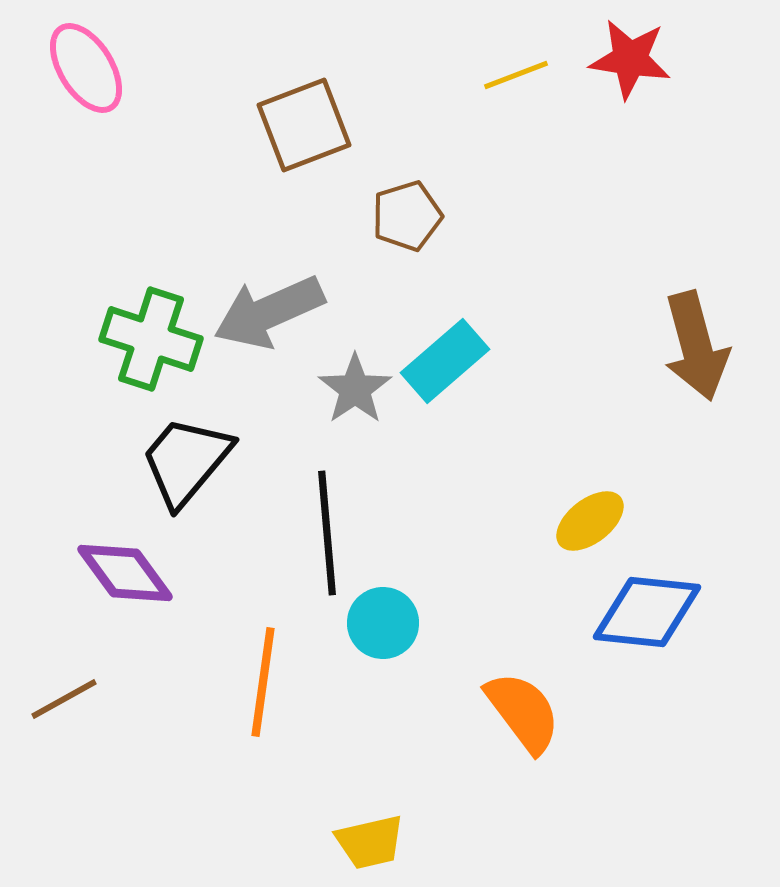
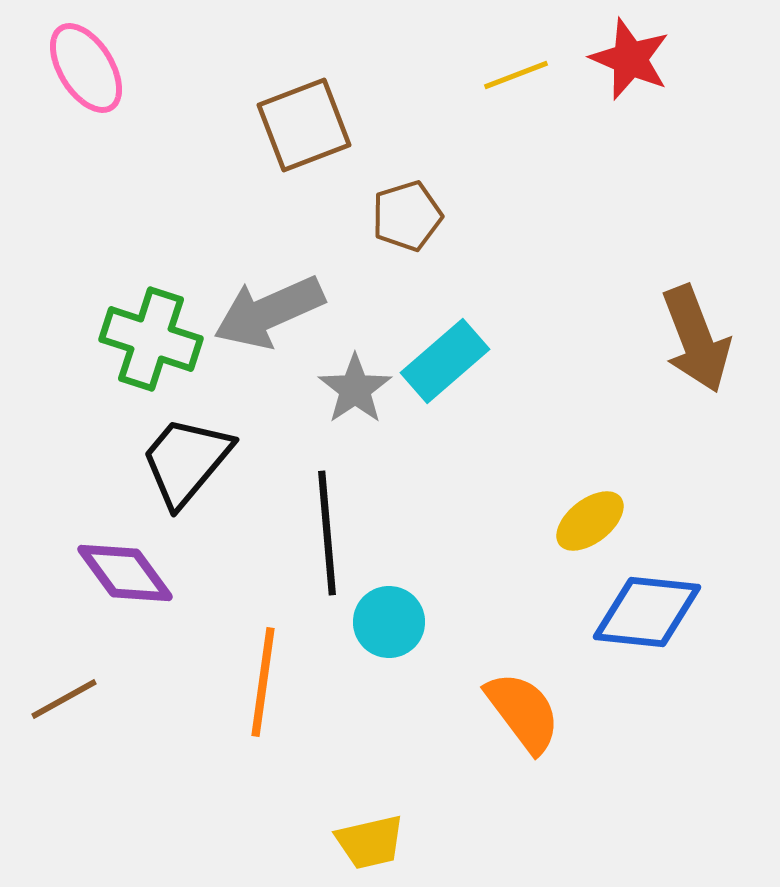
red star: rotated 14 degrees clockwise
brown arrow: moved 7 px up; rotated 6 degrees counterclockwise
cyan circle: moved 6 px right, 1 px up
